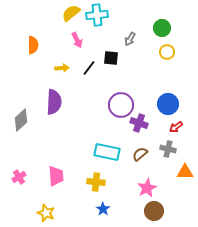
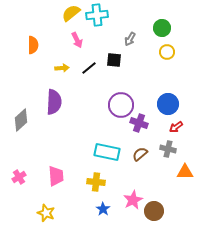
black square: moved 3 px right, 2 px down
black line: rotated 14 degrees clockwise
pink star: moved 14 px left, 12 px down
